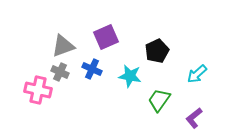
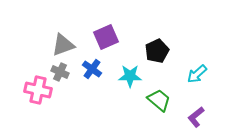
gray triangle: moved 1 px up
blue cross: rotated 12 degrees clockwise
cyan star: rotated 10 degrees counterclockwise
green trapezoid: rotated 95 degrees clockwise
purple L-shape: moved 2 px right, 1 px up
